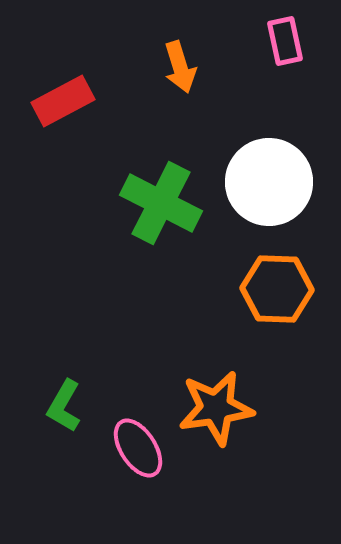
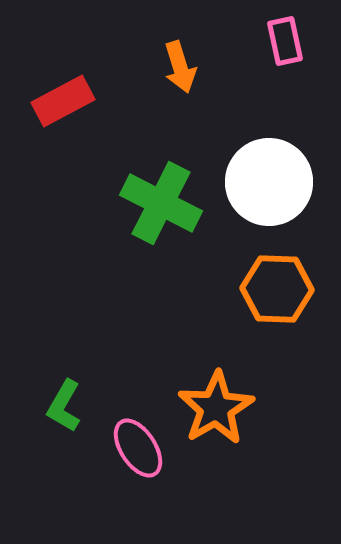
orange star: rotated 22 degrees counterclockwise
